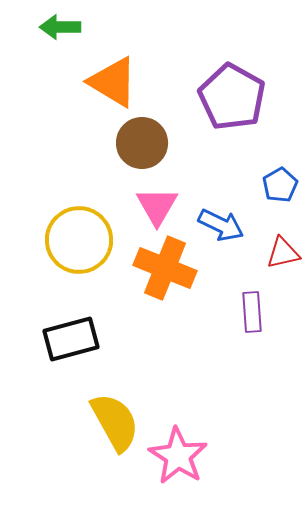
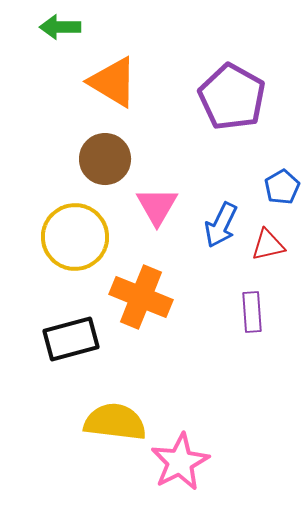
brown circle: moved 37 px left, 16 px down
blue pentagon: moved 2 px right, 2 px down
blue arrow: rotated 90 degrees clockwise
yellow circle: moved 4 px left, 3 px up
red triangle: moved 15 px left, 8 px up
orange cross: moved 24 px left, 29 px down
yellow semicircle: rotated 54 degrees counterclockwise
pink star: moved 2 px right, 6 px down; rotated 12 degrees clockwise
